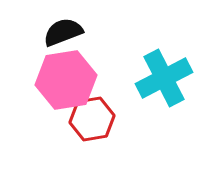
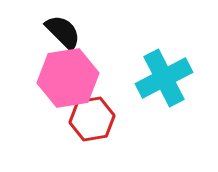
black semicircle: rotated 66 degrees clockwise
pink hexagon: moved 2 px right, 2 px up
